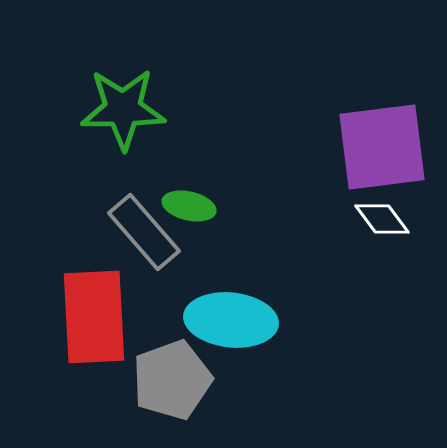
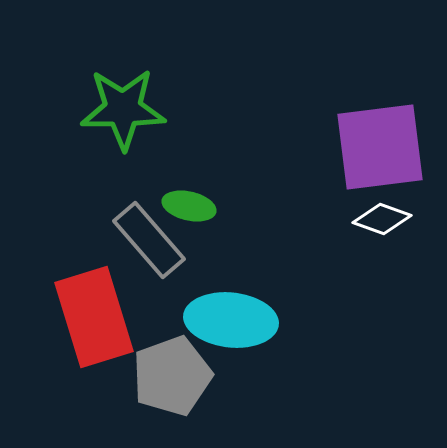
purple square: moved 2 px left
white diamond: rotated 34 degrees counterclockwise
gray rectangle: moved 5 px right, 8 px down
red rectangle: rotated 14 degrees counterclockwise
gray pentagon: moved 4 px up
